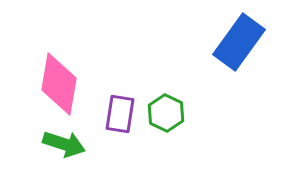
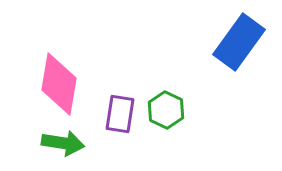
green hexagon: moved 3 px up
green arrow: moved 1 px left, 1 px up; rotated 9 degrees counterclockwise
